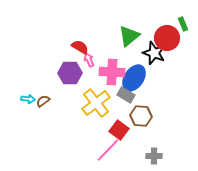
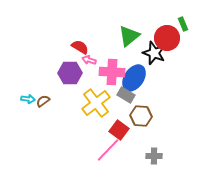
pink arrow: rotated 48 degrees counterclockwise
